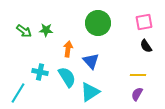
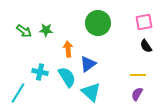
orange arrow: rotated 14 degrees counterclockwise
blue triangle: moved 3 px left, 3 px down; rotated 36 degrees clockwise
cyan triangle: moved 1 px right; rotated 45 degrees counterclockwise
